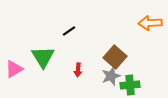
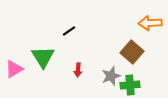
brown square: moved 17 px right, 5 px up
